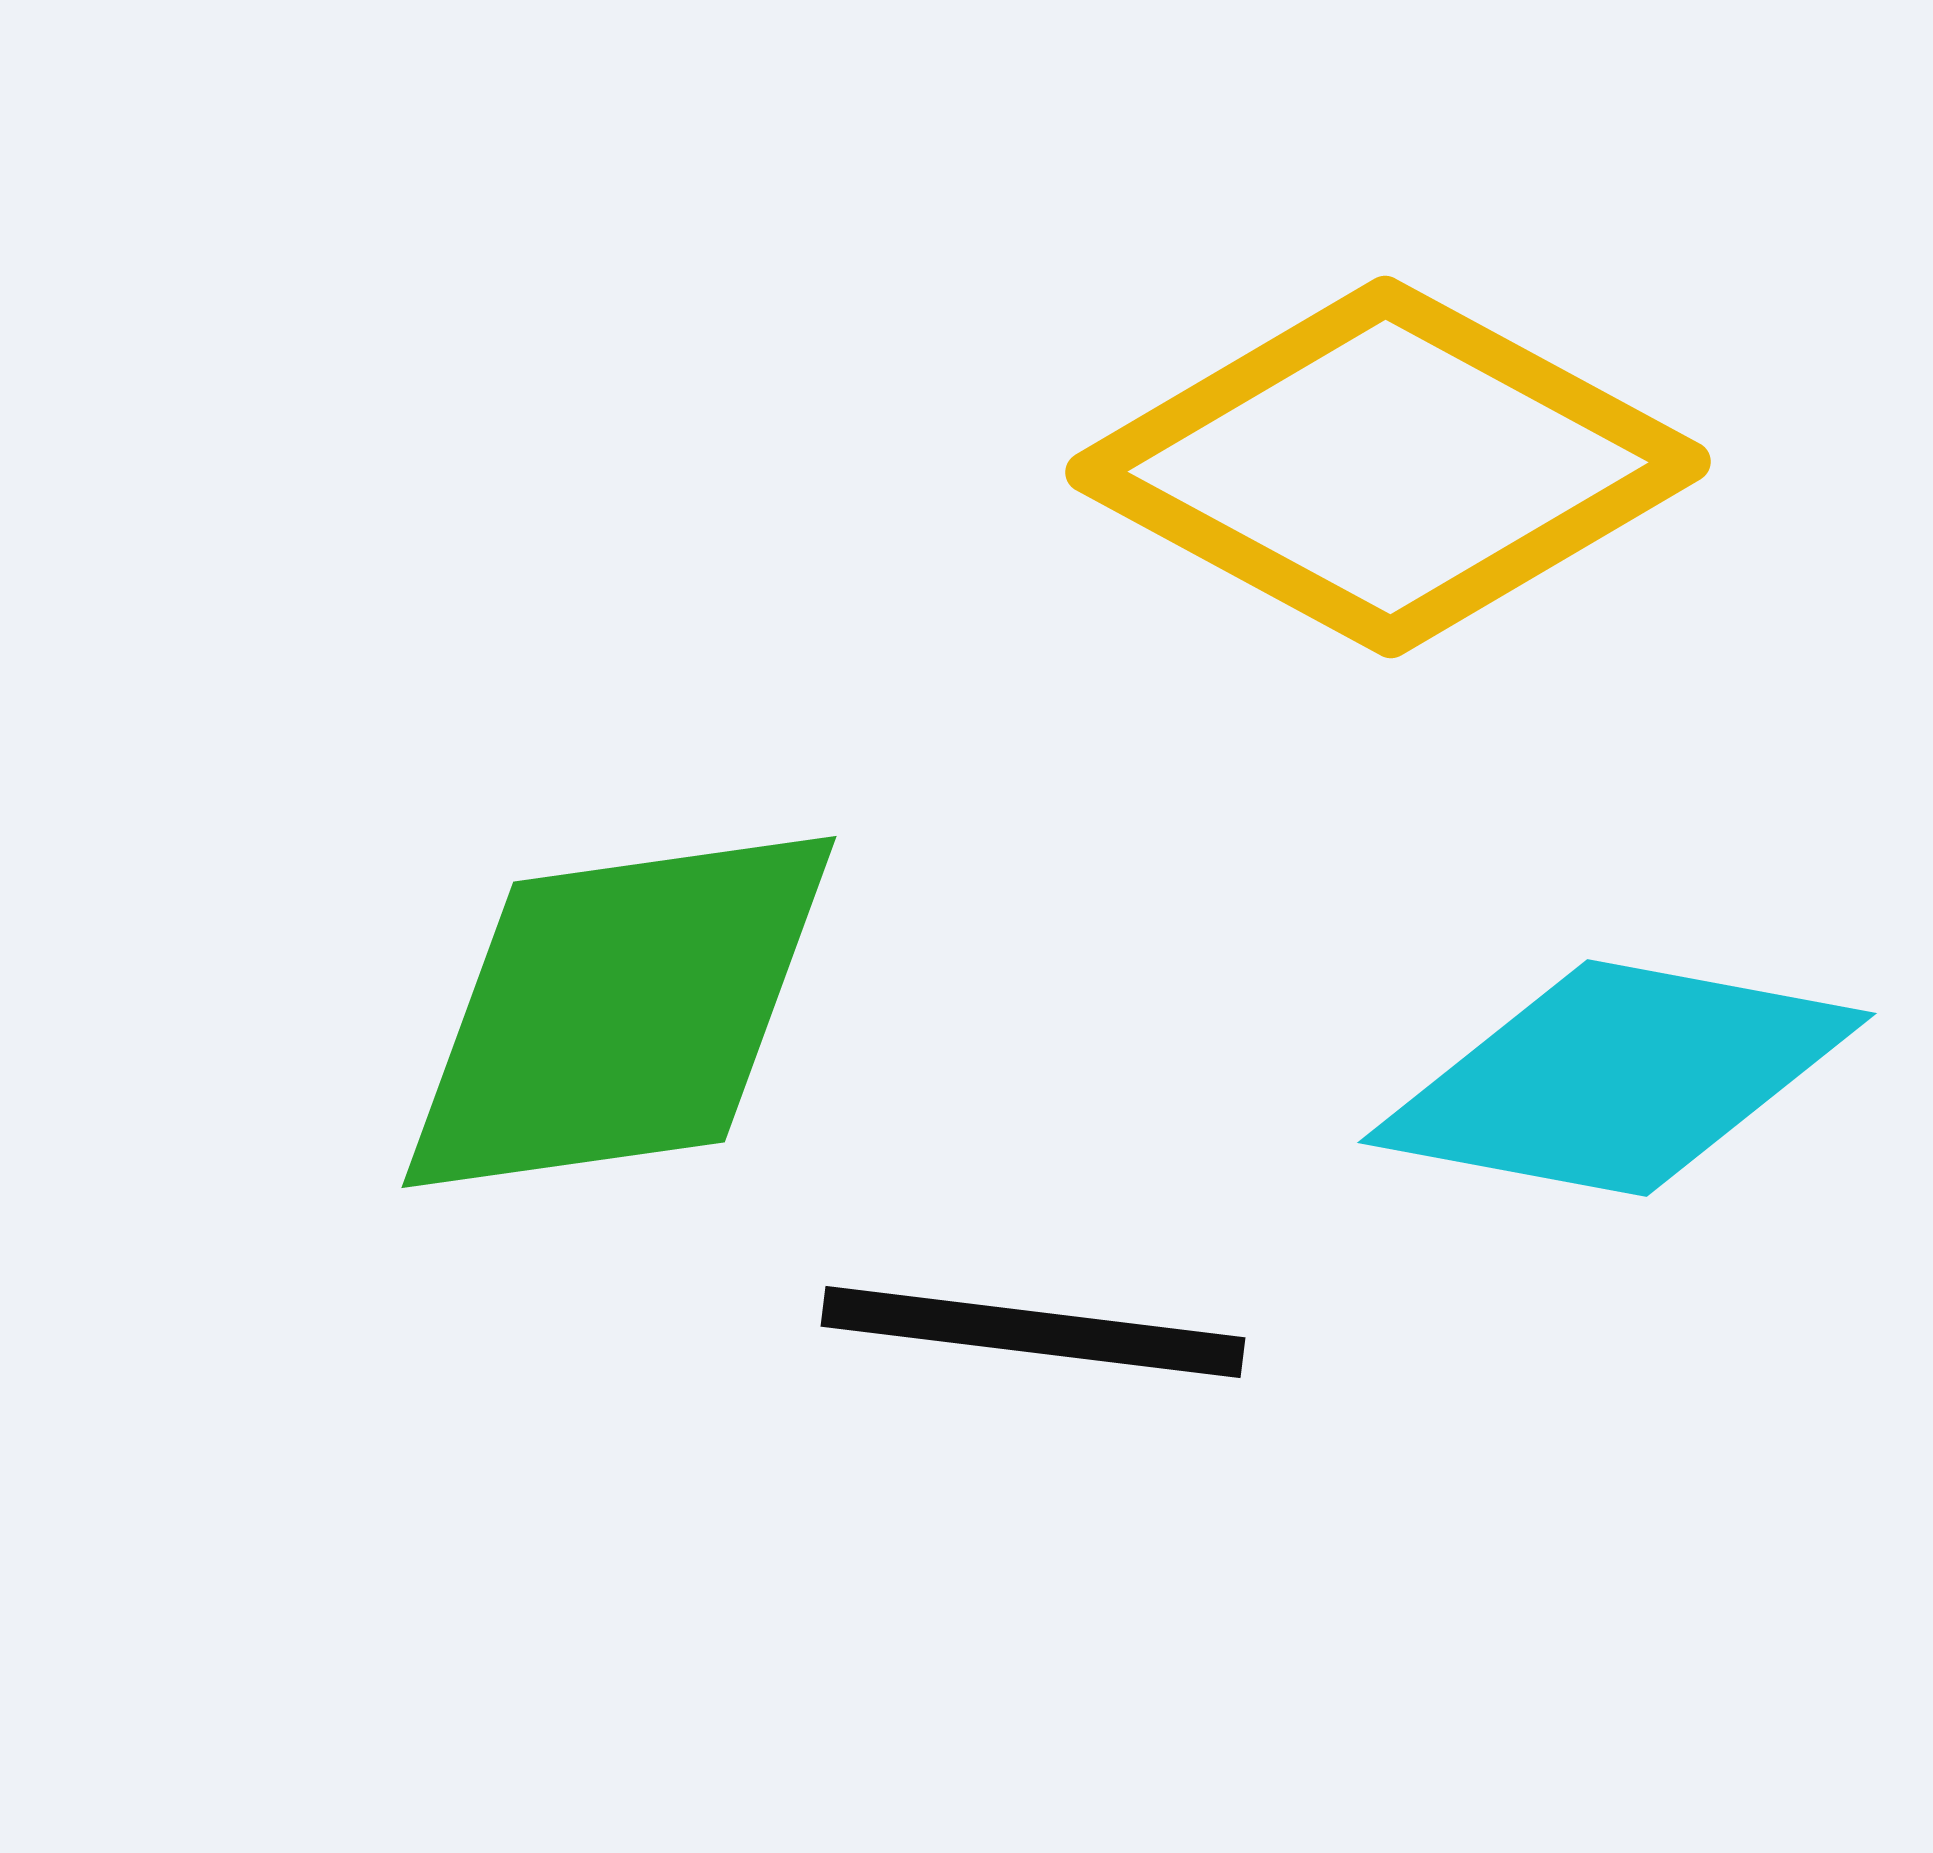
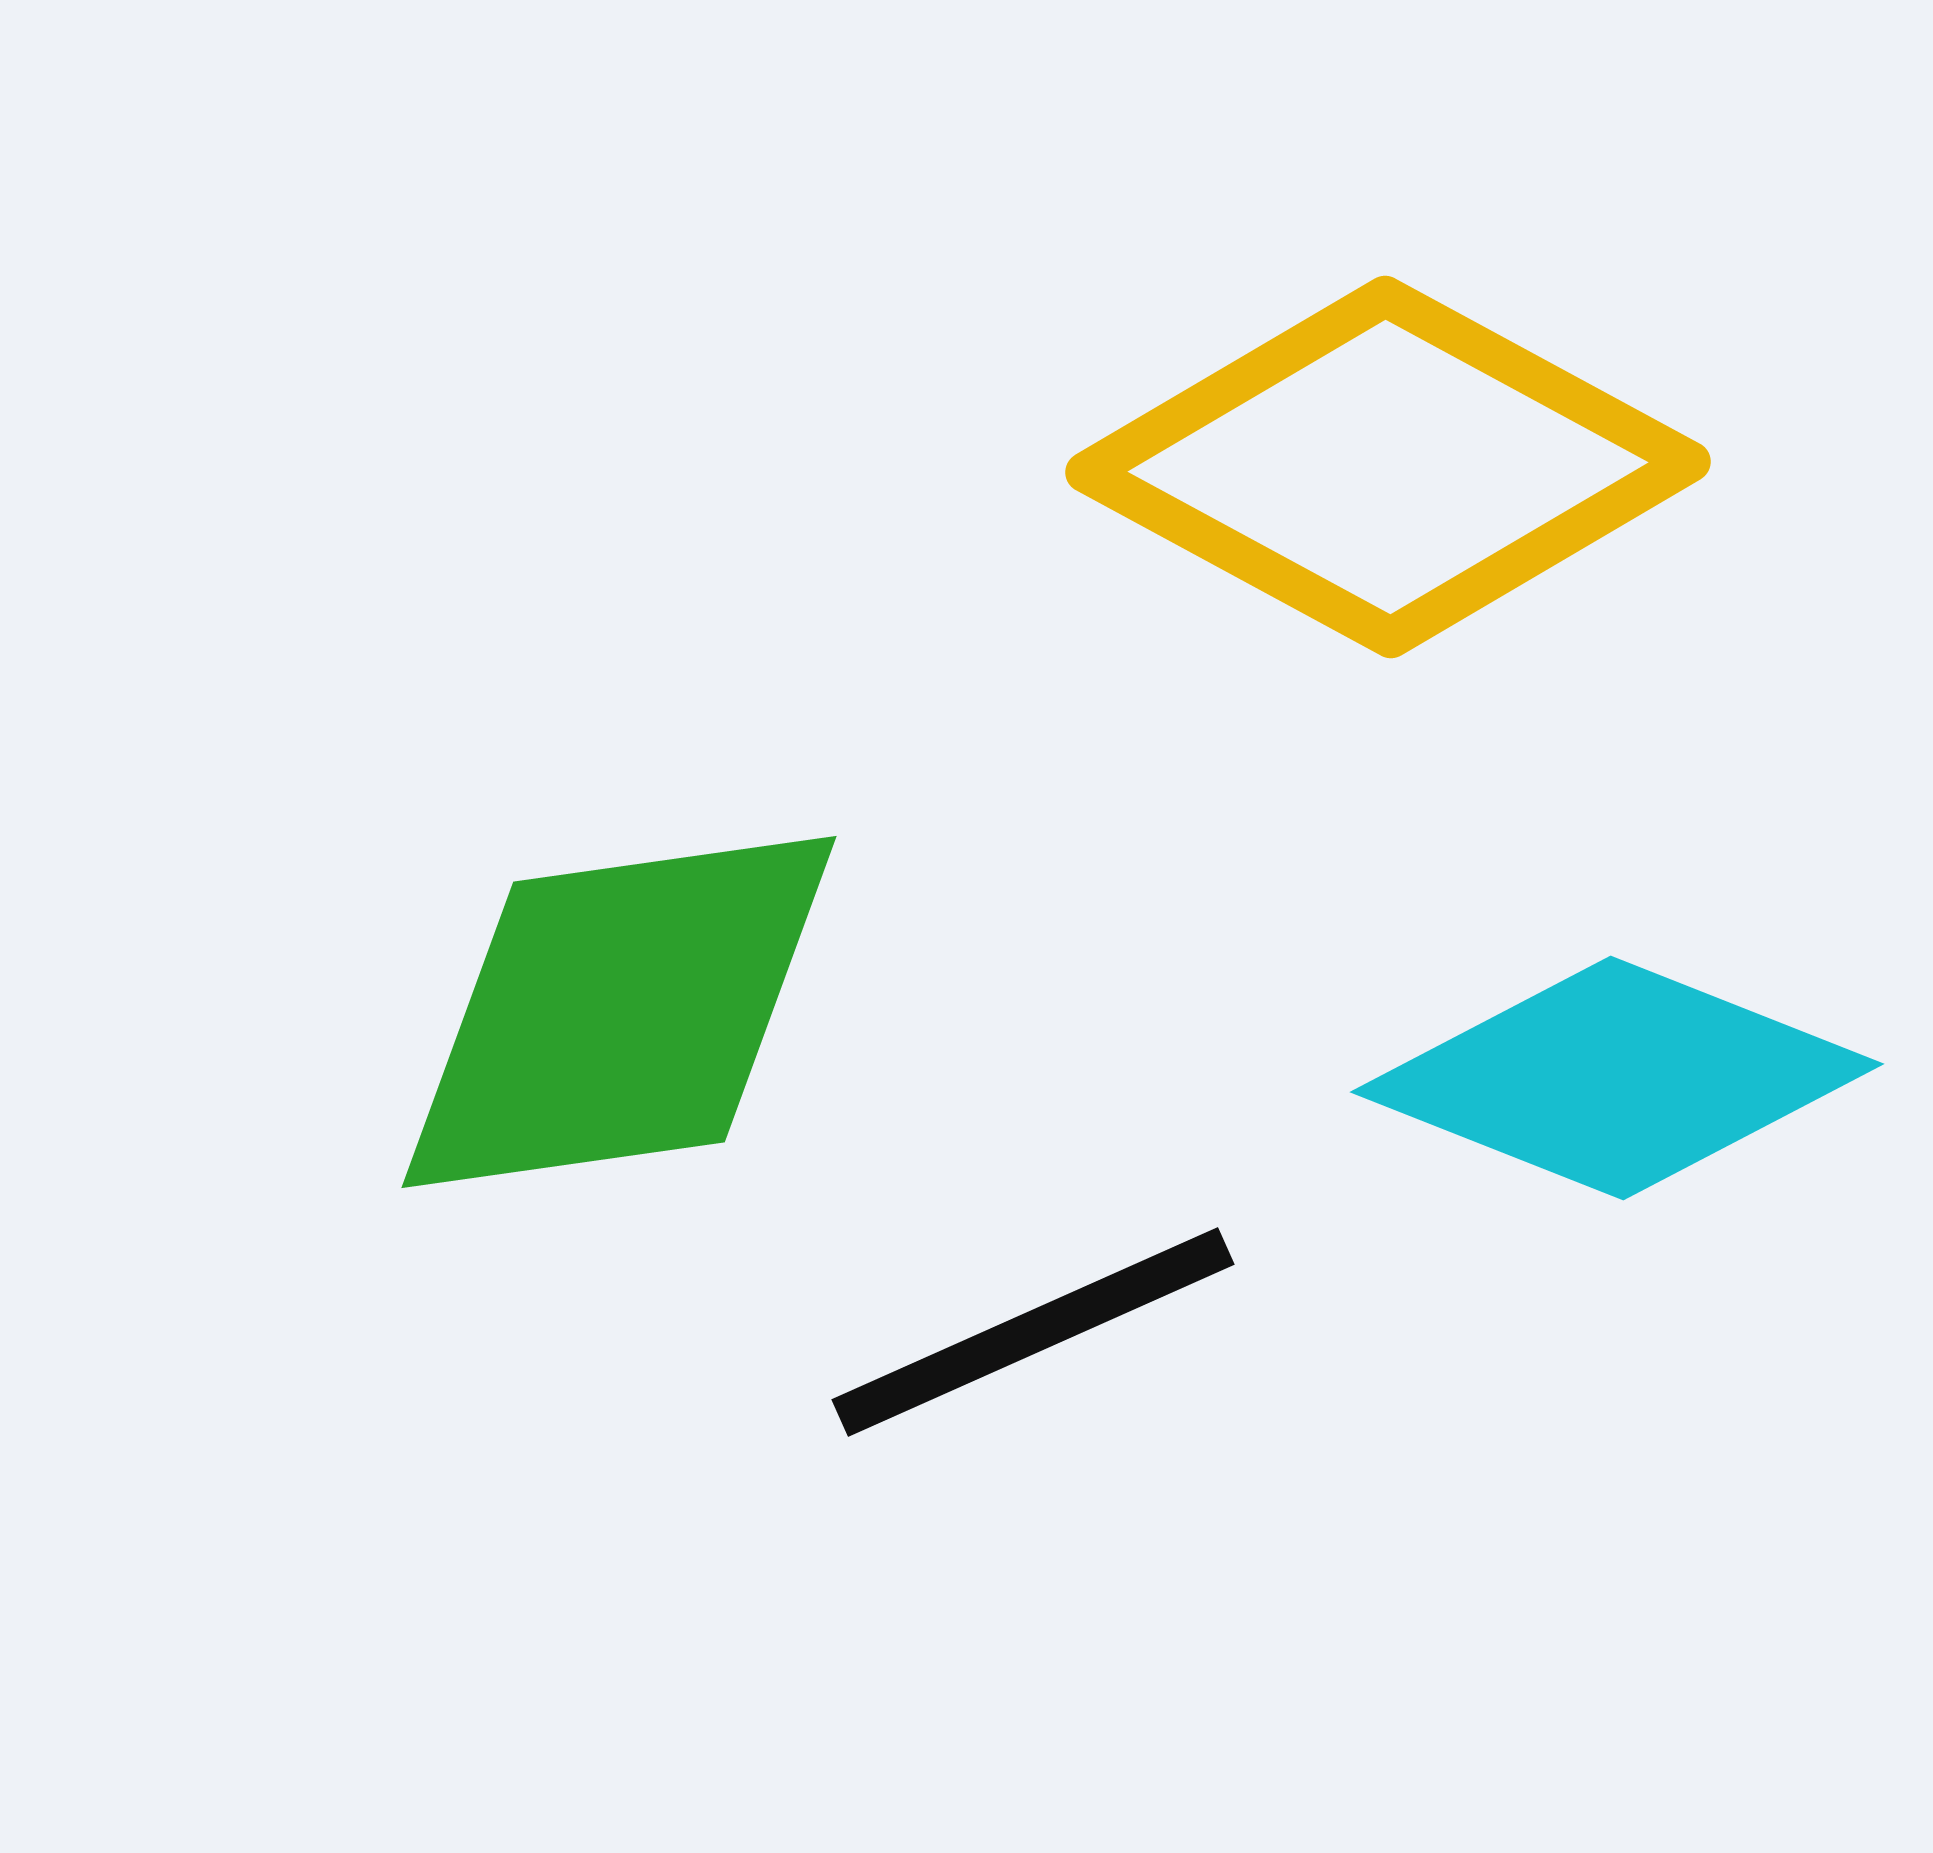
cyan diamond: rotated 11 degrees clockwise
black line: rotated 31 degrees counterclockwise
